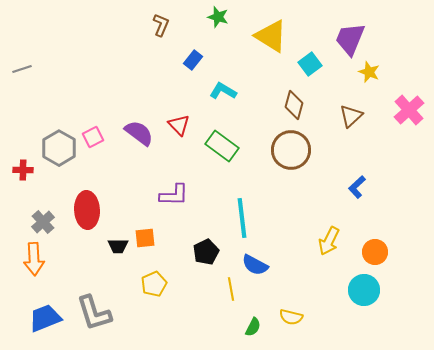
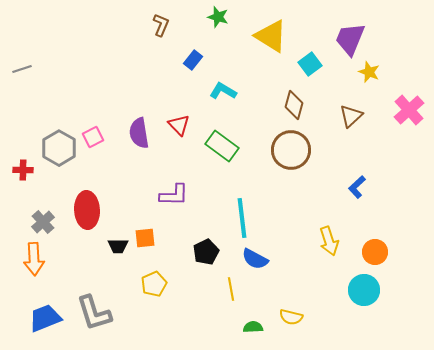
purple semicircle: rotated 136 degrees counterclockwise
yellow arrow: rotated 44 degrees counterclockwise
blue semicircle: moved 6 px up
green semicircle: rotated 120 degrees counterclockwise
